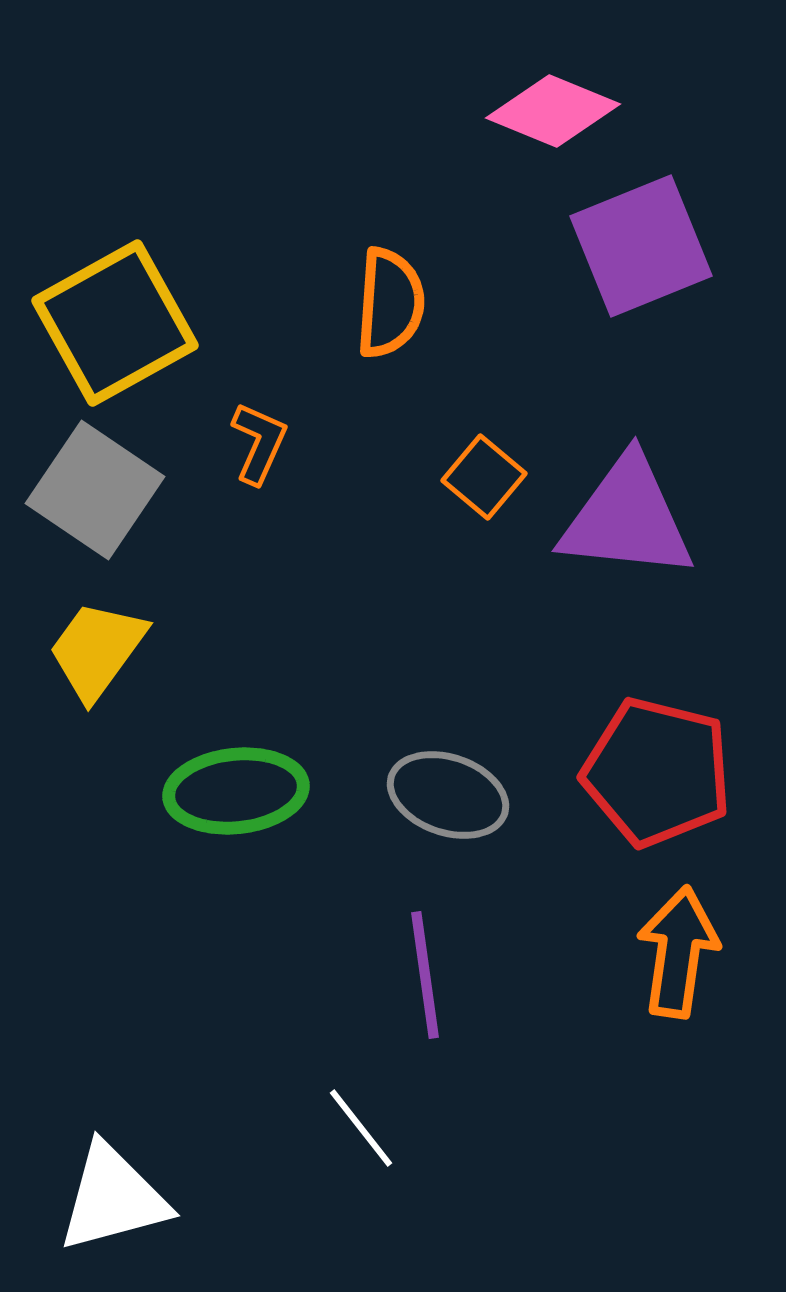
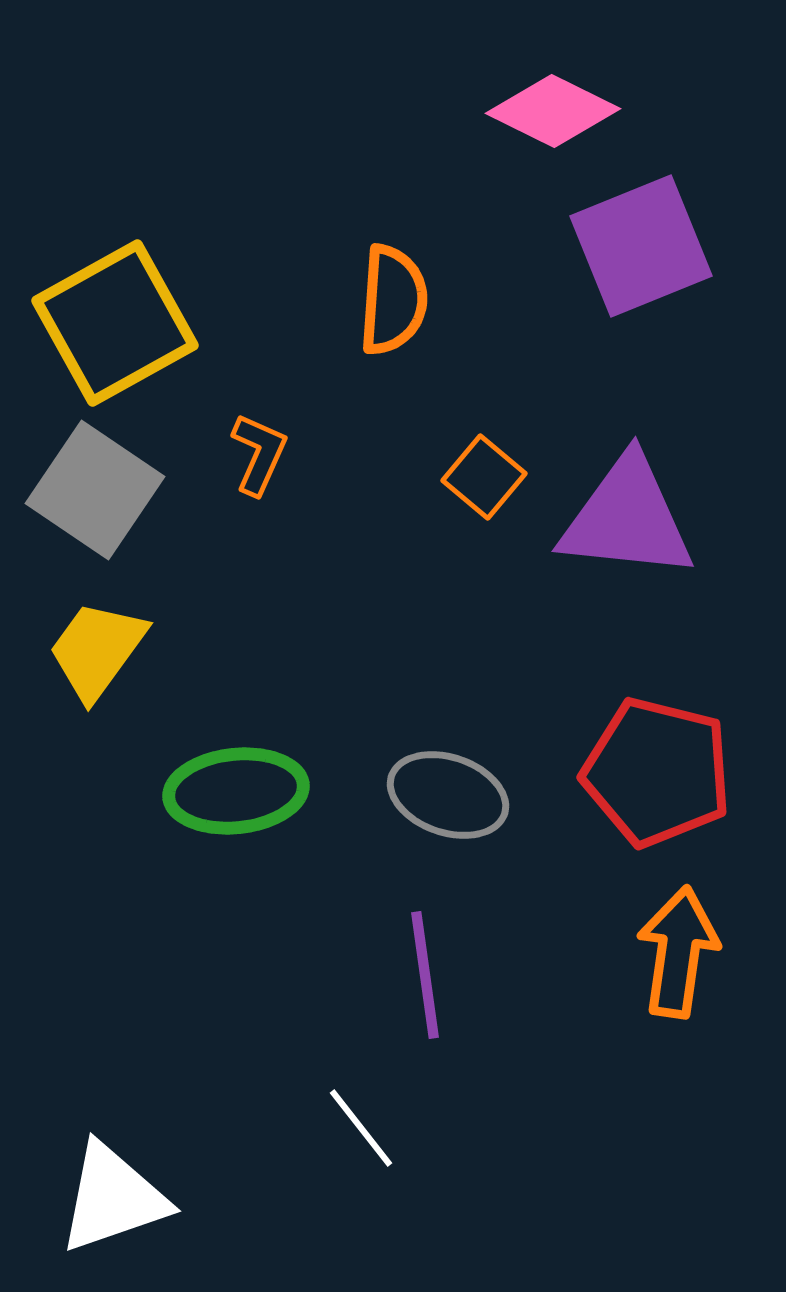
pink diamond: rotated 4 degrees clockwise
orange semicircle: moved 3 px right, 3 px up
orange L-shape: moved 11 px down
white triangle: rotated 4 degrees counterclockwise
